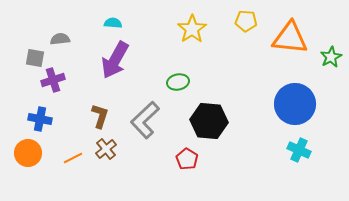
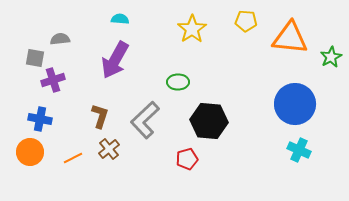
cyan semicircle: moved 7 px right, 4 px up
green ellipse: rotated 10 degrees clockwise
brown cross: moved 3 px right
orange circle: moved 2 px right, 1 px up
red pentagon: rotated 25 degrees clockwise
